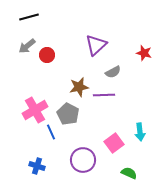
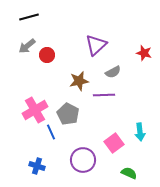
brown star: moved 6 px up
